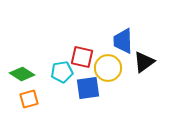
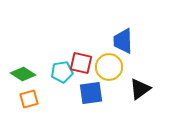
red square: moved 1 px left, 6 px down
black triangle: moved 4 px left, 27 px down
yellow circle: moved 1 px right, 1 px up
green diamond: moved 1 px right
blue square: moved 3 px right, 5 px down
